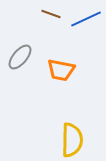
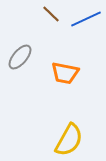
brown line: rotated 24 degrees clockwise
orange trapezoid: moved 4 px right, 3 px down
yellow semicircle: moved 3 px left; rotated 28 degrees clockwise
